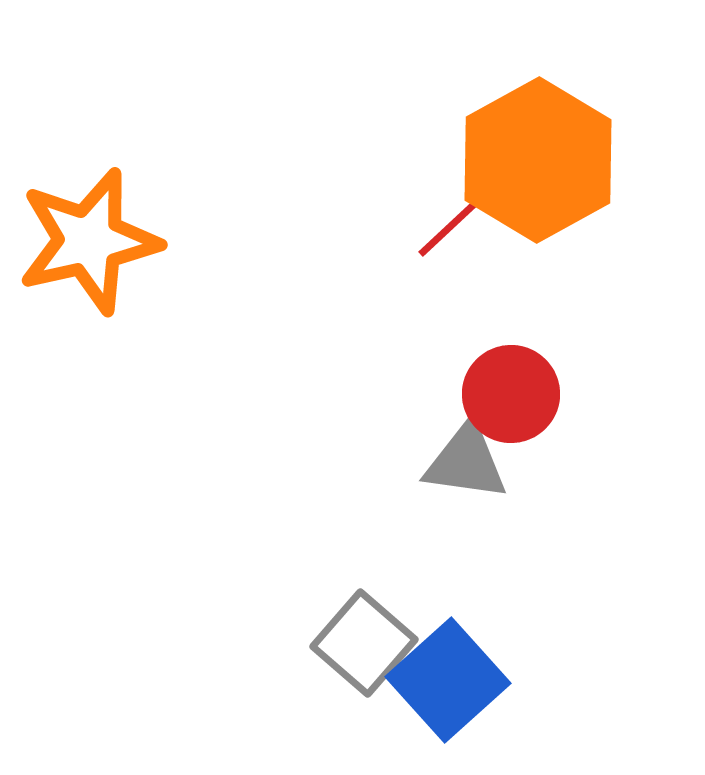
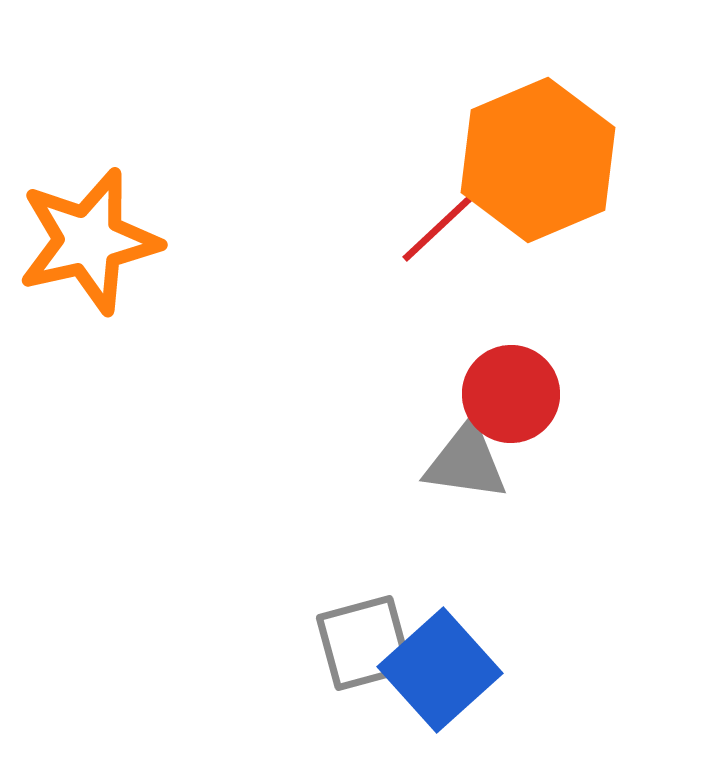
orange hexagon: rotated 6 degrees clockwise
red line: moved 16 px left, 5 px down
gray square: rotated 34 degrees clockwise
blue square: moved 8 px left, 10 px up
